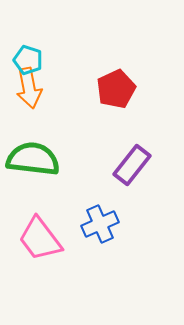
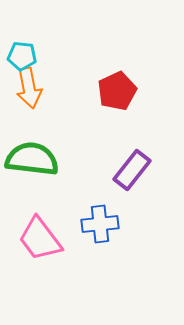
cyan pentagon: moved 6 px left, 4 px up; rotated 12 degrees counterclockwise
red pentagon: moved 1 px right, 2 px down
green semicircle: moved 1 px left
purple rectangle: moved 5 px down
blue cross: rotated 18 degrees clockwise
